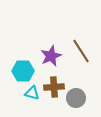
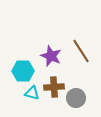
purple star: rotated 25 degrees counterclockwise
